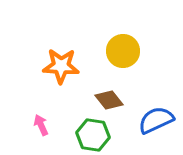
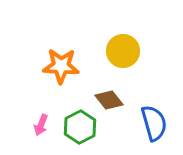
blue semicircle: moved 2 px left, 3 px down; rotated 99 degrees clockwise
pink arrow: rotated 135 degrees counterclockwise
green hexagon: moved 13 px left, 8 px up; rotated 24 degrees clockwise
